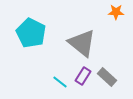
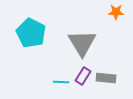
gray triangle: rotated 20 degrees clockwise
gray rectangle: moved 1 px left, 1 px down; rotated 36 degrees counterclockwise
cyan line: moved 1 px right; rotated 35 degrees counterclockwise
